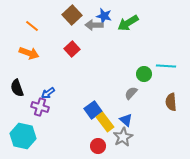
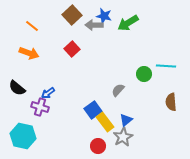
black semicircle: rotated 30 degrees counterclockwise
gray semicircle: moved 13 px left, 3 px up
blue triangle: rotated 40 degrees clockwise
